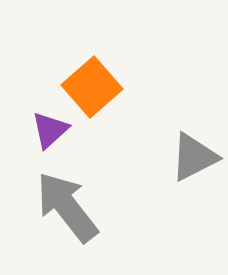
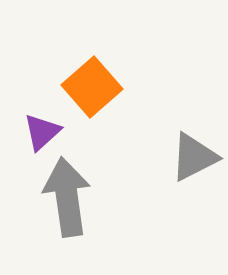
purple triangle: moved 8 px left, 2 px down
gray arrow: moved 10 px up; rotated 30 degrees clockwise
